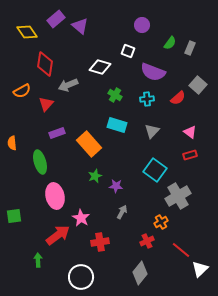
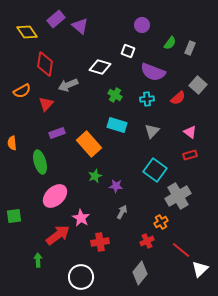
pink ellipse at (55, 196): rotated 60 degrees clockwise
